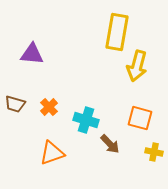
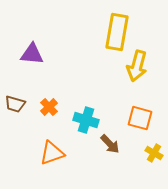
yellow cross: moved 1 px down; rotated 18 degrees clockwise
